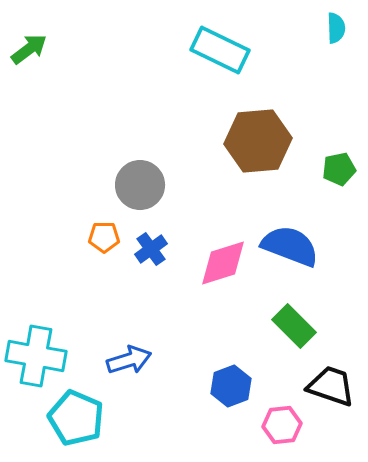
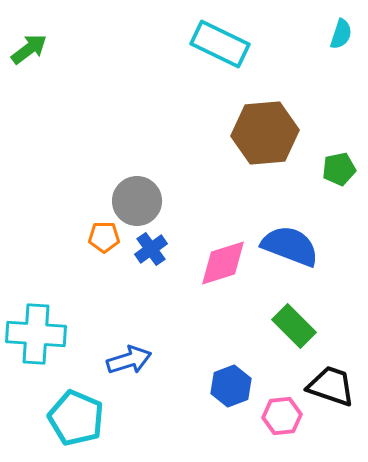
cyan semicircle: moved 5 px right, 6 px down; rotated 20 degrees clockwise
cyan rectangle: moved 6 px up
brown hexagon: moved 7 px right, 8 px up
gray circle: moved 3 px left, 16 px down
cyan cross: moved 22 px up; rotated 6 degrees counterclockwise
pink hexagon: moved 9 px up
